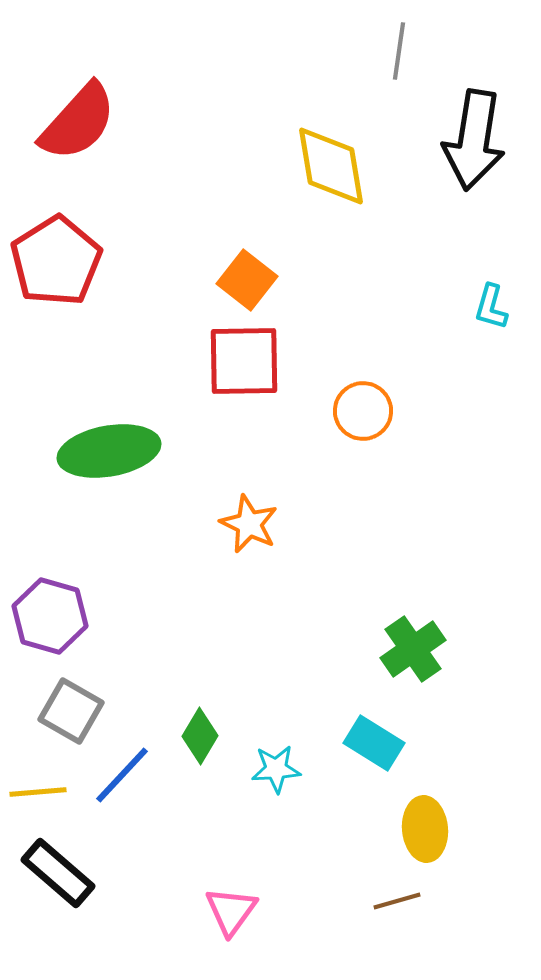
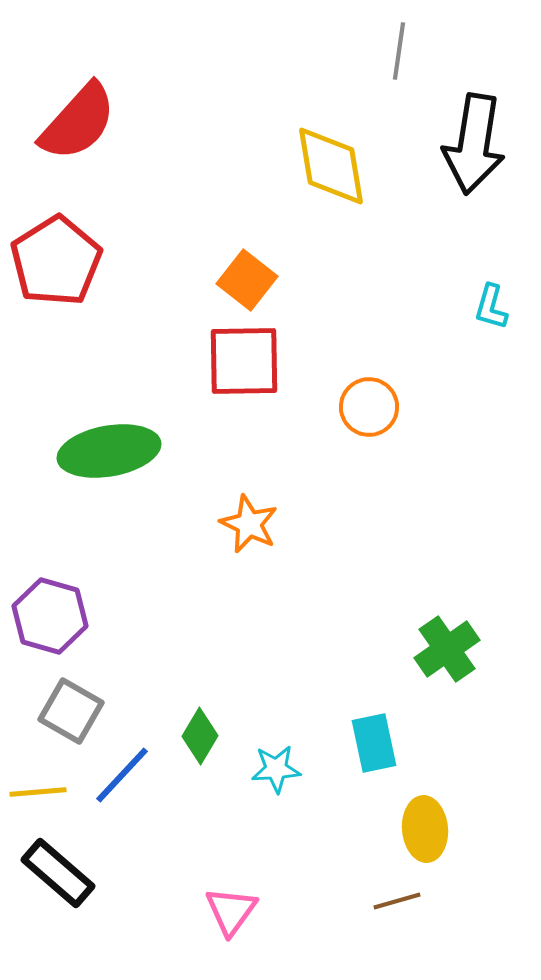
black arrow: moved 4 px down
orange circle: moved 6 px right, 4 px up
green cross: moved 34 px right
cyan rectangle: rotated 46 degrees clockwise
